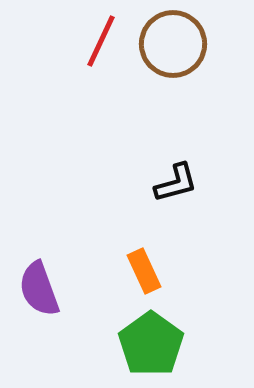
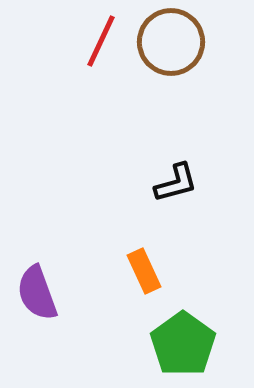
brown circle: moved 2 px left, 2 px up
purple semicircle: moved 2 px left, 4 px down
green pentagon: moved 32 px right
